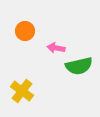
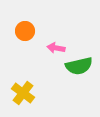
yellow cross: moved 1 px right, 2 px down
